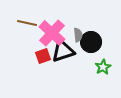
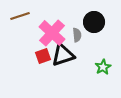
brown line: moved 7 px left, 7 px up; rotated 30 degrees counterclockwise
gray semicircle: moved 1 px left
black circle: moved 3 px right, 20 px up
black triangle: moved 4 px down
